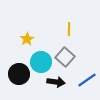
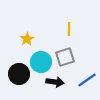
gray square: rotated 30 degrees clockwise
black arrow: moved 1 px left
